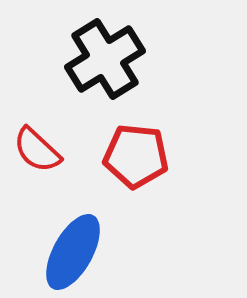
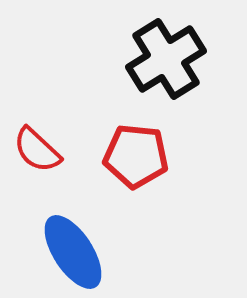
black cross: moved 61 px right
blue ellipse: rotated 62 degrees counterclockwise
